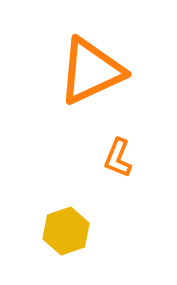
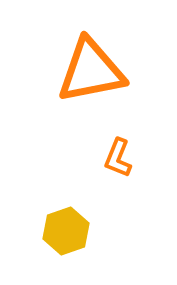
orange triangle: rotated 14 degrees clockwise
